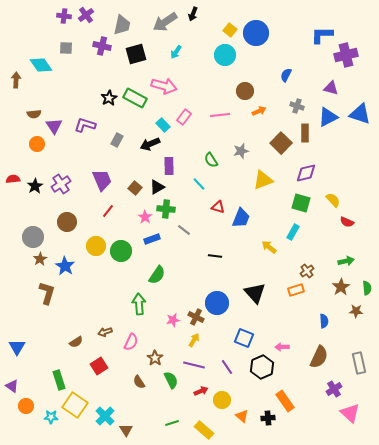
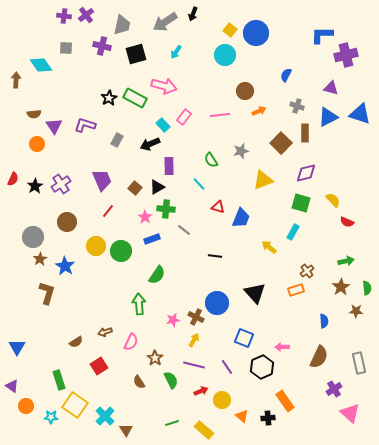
red semicircle at (13, 179): rotated 120 degrees clockwise
